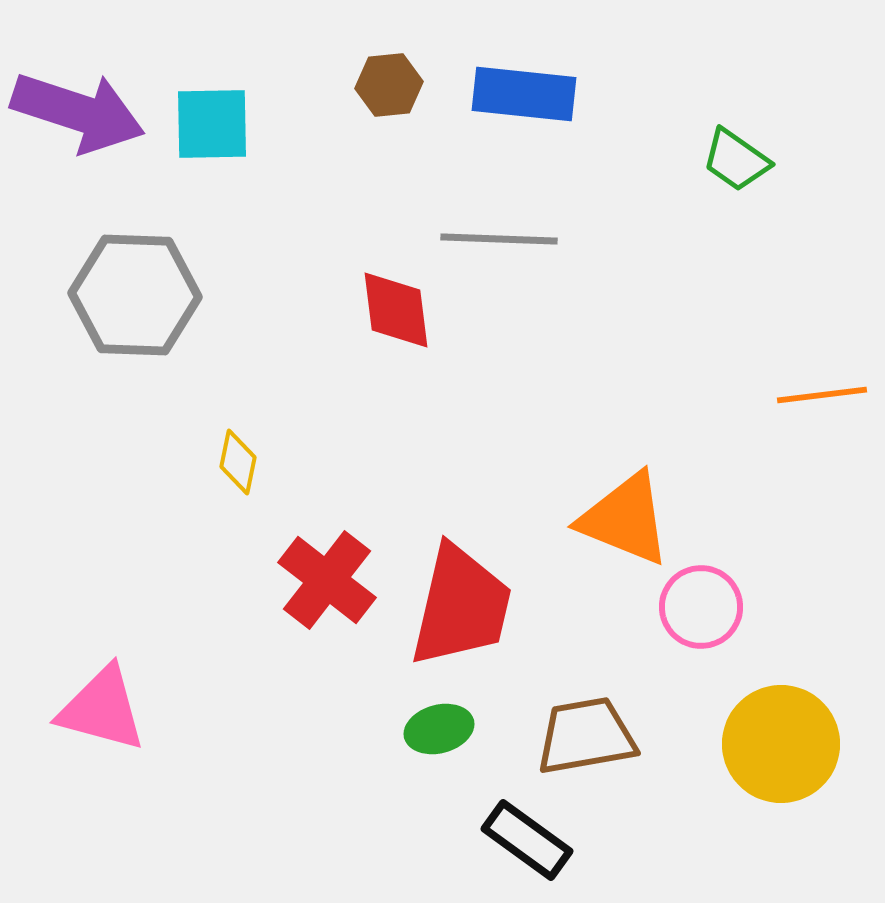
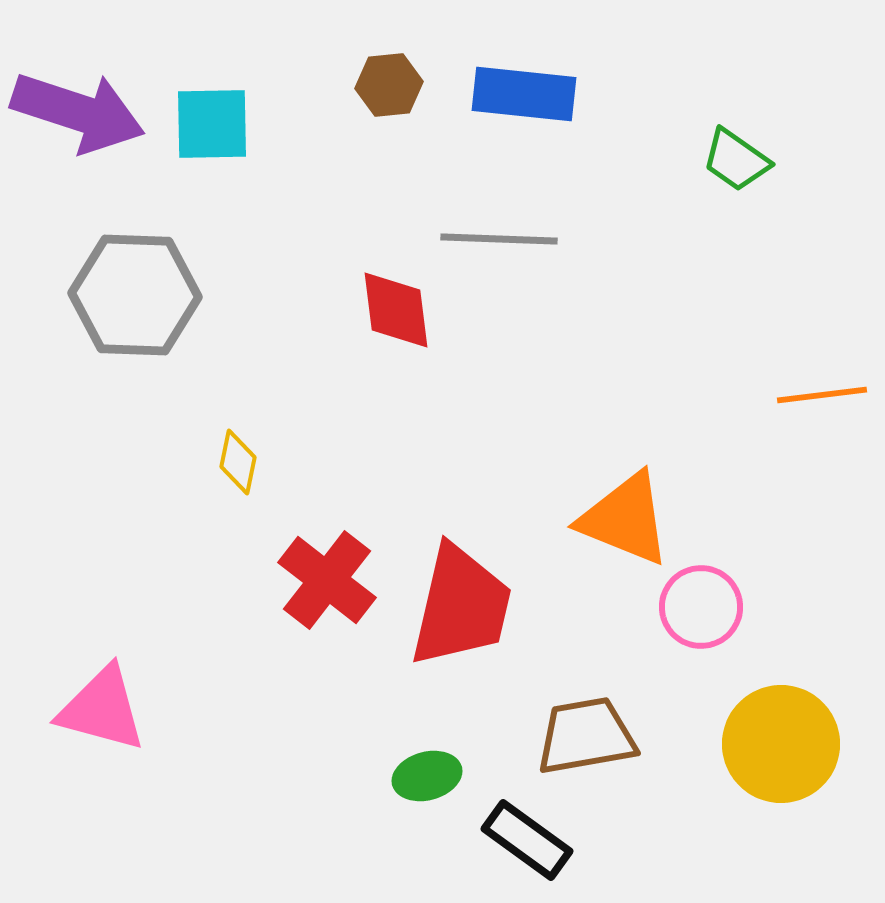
green ellipse: moved 12 px left, 47 px down
